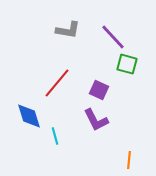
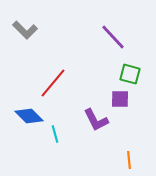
gray L-shape: moved 43 px left; rotated 35 degrees clockwise
green square: moved 3 px right, 10 px down
red line: moved 4 px left
purple square: moved 21 px right, 9 px down; rotated 24 degrees counterclockwise
blue diamond: rotated 28 degrees counterclockwise
cyan line: moved 2 px up
orange line: rotated 12 degrees counterclockwise
